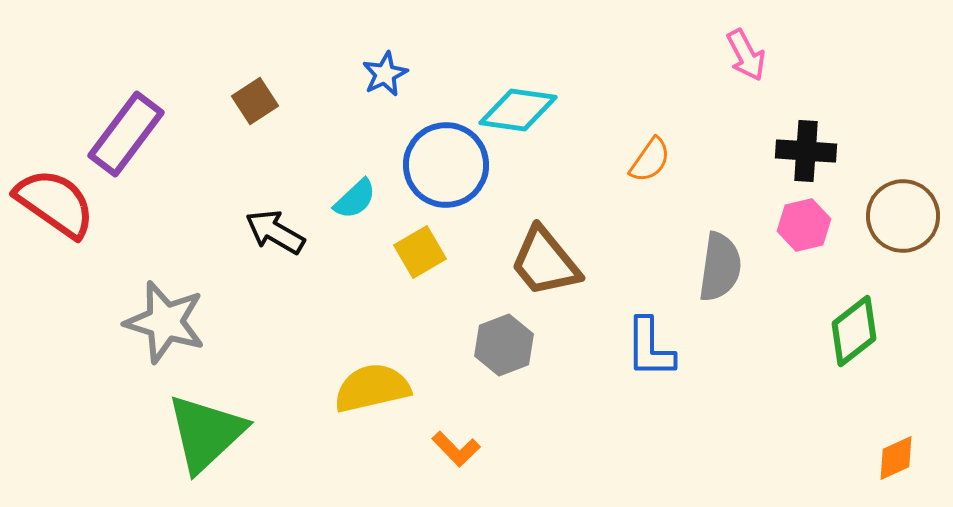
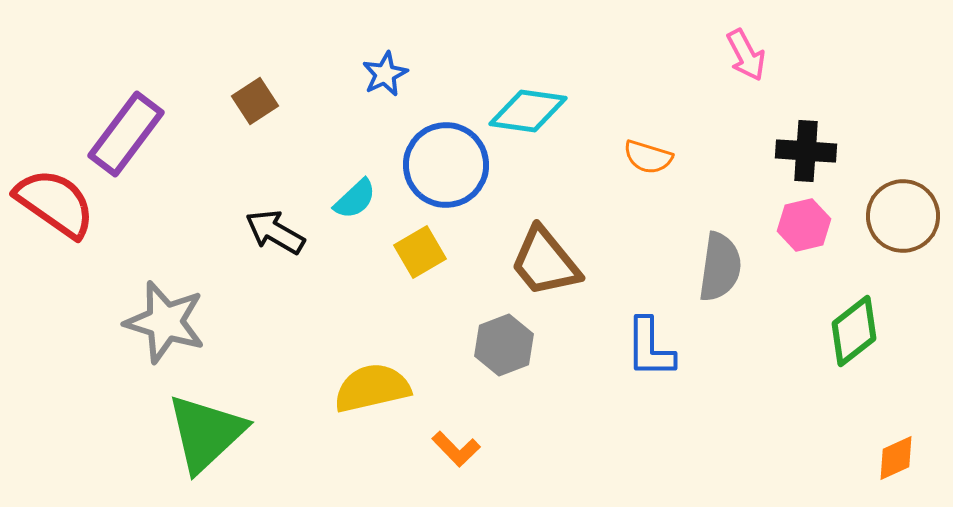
cyan diamond: moved 10 px right, 1 px down
orange semicircle: moved 2 px left, 3 px up; rotated 72 degrees clockwise
